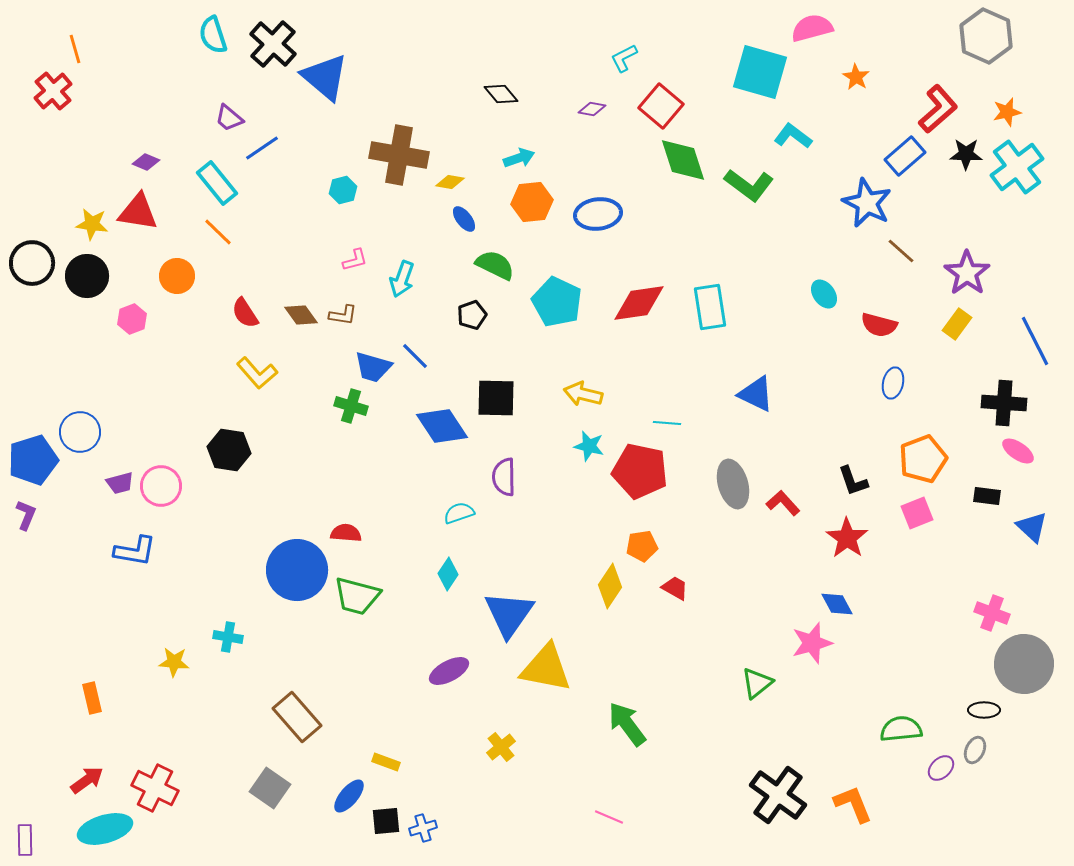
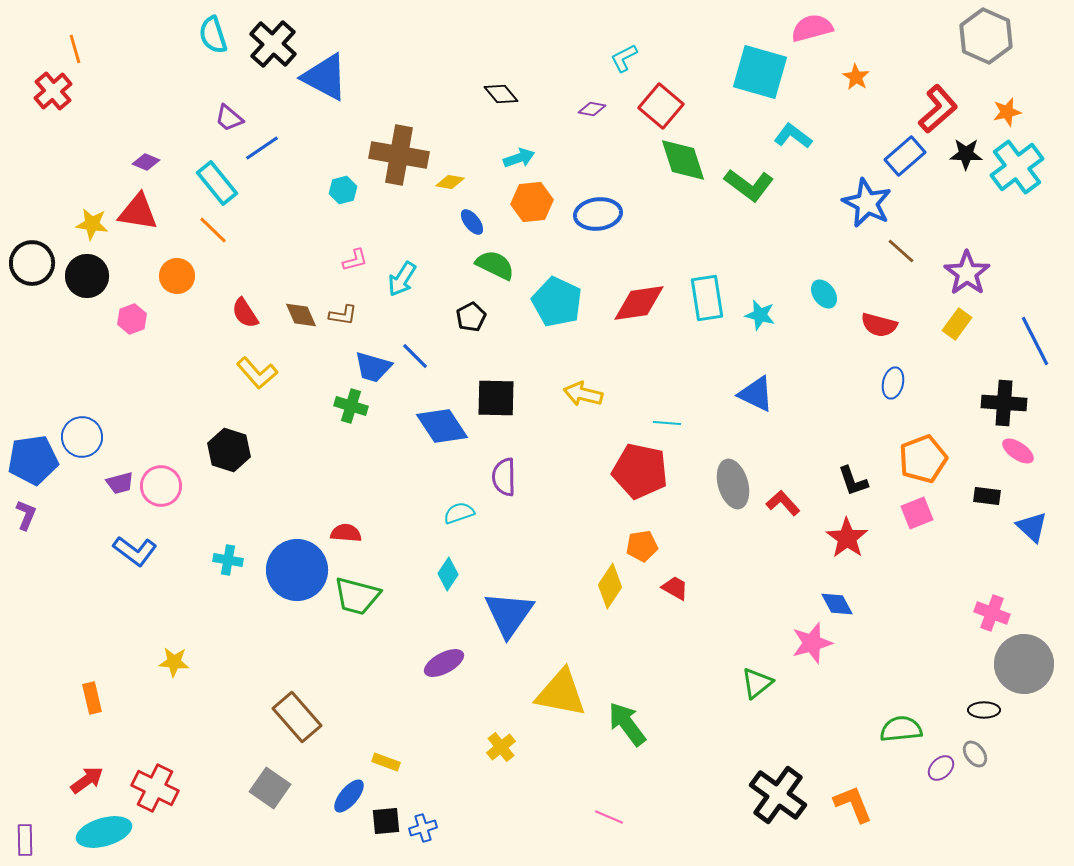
blue triangle at (325, 77): rotated 12 degrees counterclockwise
blue ellipse at (464, 219): moved 8 px right, 3 px down
orange line at (218, 232): moved 5 px left, 2 px up
cyan arrow at (402, 279): rotated 12 degrees clockwise
cyan rectangle at (710, 307): moved 3 px left, 9 px up
brown diamond at (301, 315): rotated 12 degrees clockwise
black pentagon at (472, 315): moved 1 px left, 2 px down; rotated 8 degrees counterclockwise
blue circle at (80, 432): moved 2 px right, 5 px down
cyan star at (589, 446): moved 171 px right, 131 px up
black hexagon at (229, 450): rotated 9 degrees clockwise
blue pentagon at (33, 460): rotated 9 degrees clockwise
blue L-shape at (135, 551): rotated 27 degrees clockwise
cyan cross at (228, 637): moved 77 px up
yellow triangle at (546, 668): moved 15 px right, 25 px down
purple ellipse at (449, 671): moved 5 px left, 8 px up
gray ellipse at (975, 750): moved 4 px down; rotated 60 degrees counterclockwise
cyan ellipse at (105, 829): moved 1 px left, 3 px down
